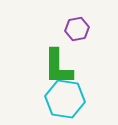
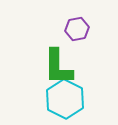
cyan hexagon: rotated 18 degrees clockwise
